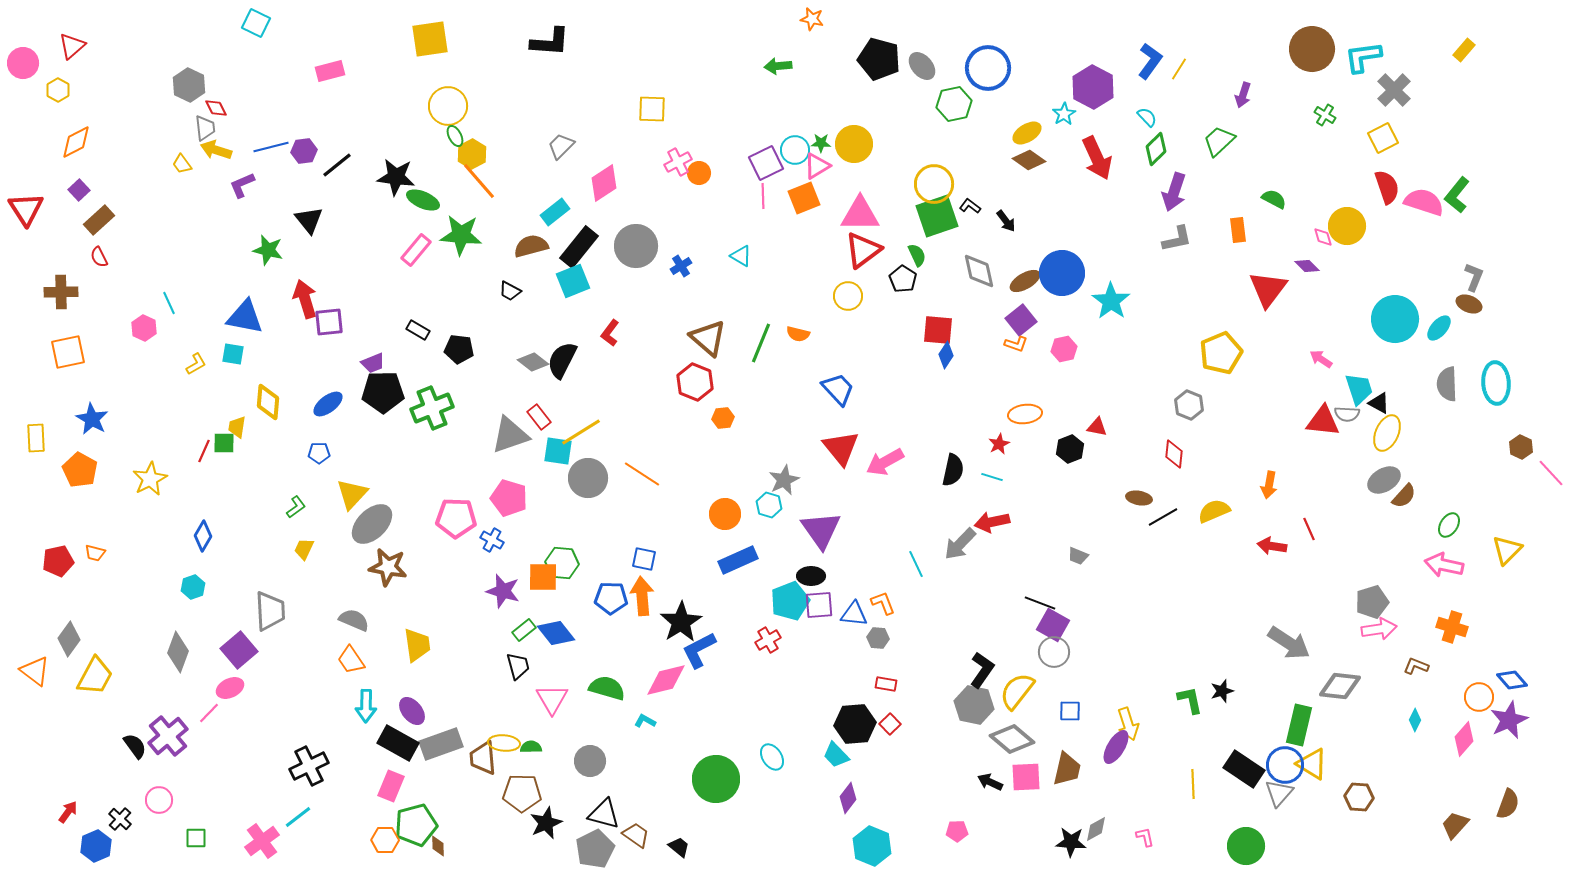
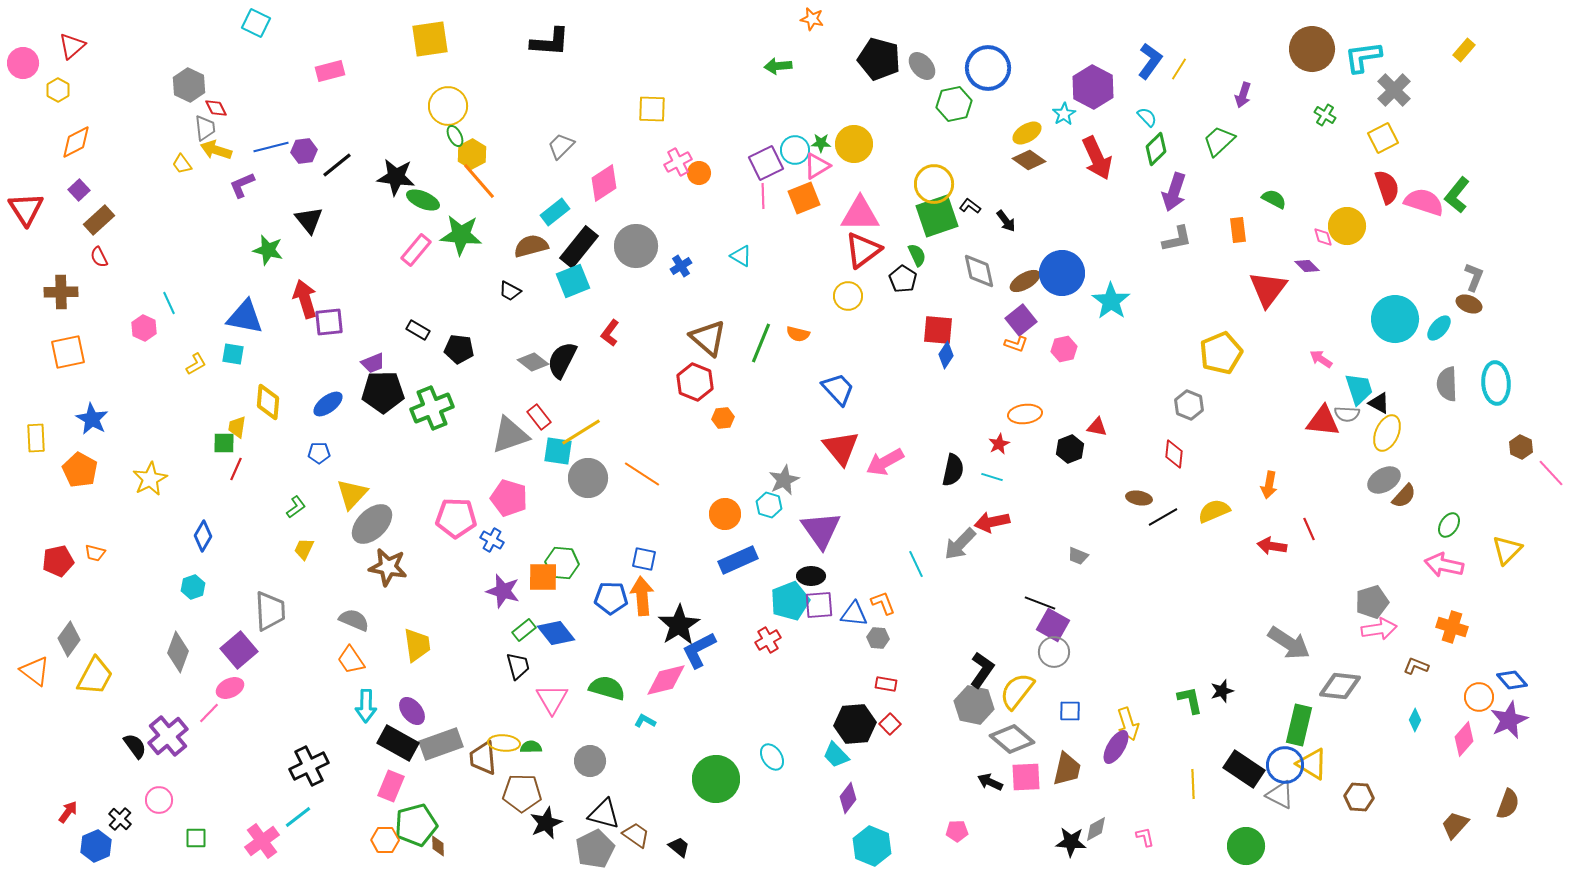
red line at (204, 451): moved 32 px right, 18 px down
black star at (681, 622): moved 2 px left, 3 px down
gray triangle at (1279, 793): moved 1 px right, 2 px down; rotated 44 degrees counterclockwise
